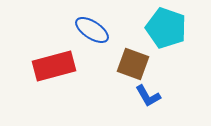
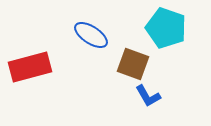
blue ellipse: moved 1 px left, 5 px down
red rectangle: moved 24 px left, 1 px down
